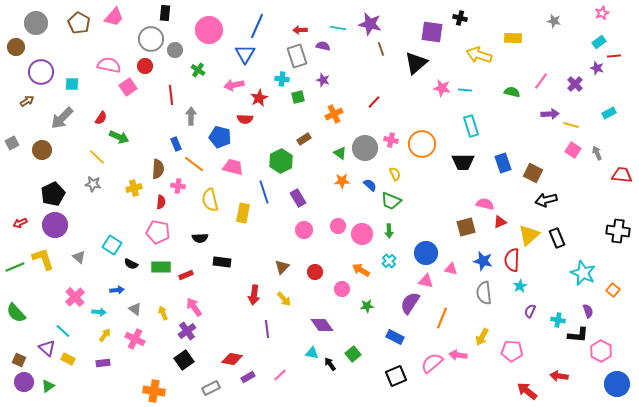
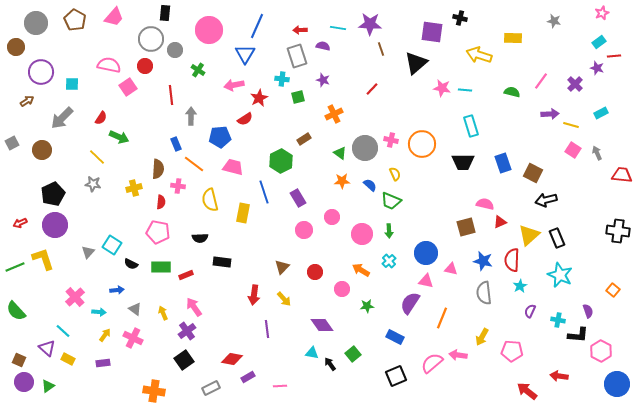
brown pentagon at (79, 23): moved 4 px left, 3 px up
purple star at (370, 24): rotated 10 degrees counterclockwise
red line at (374, 102): moved 2 px left, 13 px up
cyan rectangle at (609, 113): moved 8 px left
red semicircle at (245, 119): rotated 35 degrees counterclockwise
blue pentagon at (220, 137): rotated 20 degrees counterclockwise
pink circle at (338, 226): moved 6 px left, 9 px up
gray triangle at (79, 257): moved 9 px right, 5 px up; rotated 32 degrees clockwise
cyan star at (583, 273): moved 23 px left, 2 px down
green semicircle at (16, 313): moved 2 px up
pink cross at (135, 339): moved 2 px left, 1 px up
pink line at (280, 375): moved 11 px down; rotated 40 degrees clockwise
